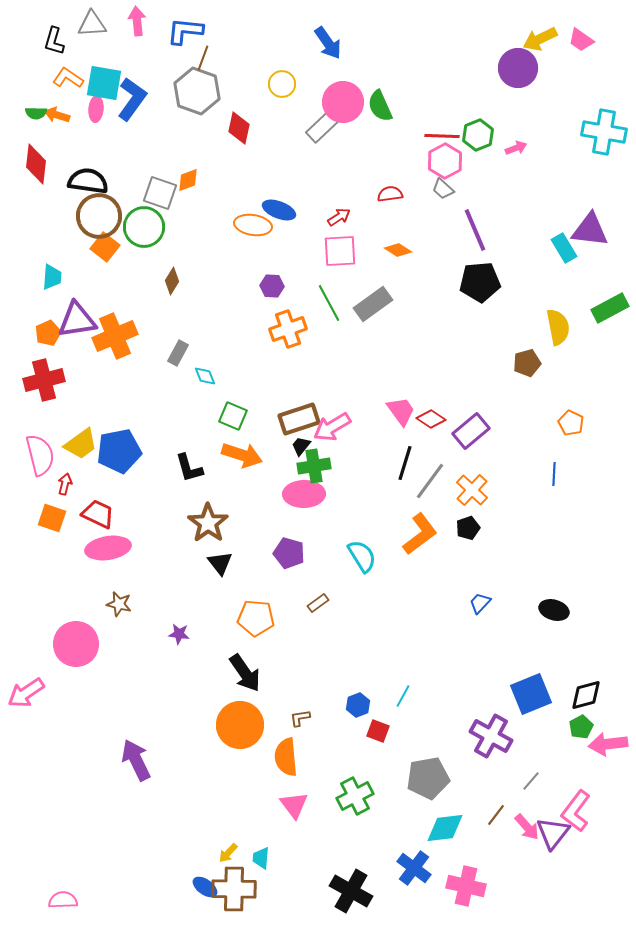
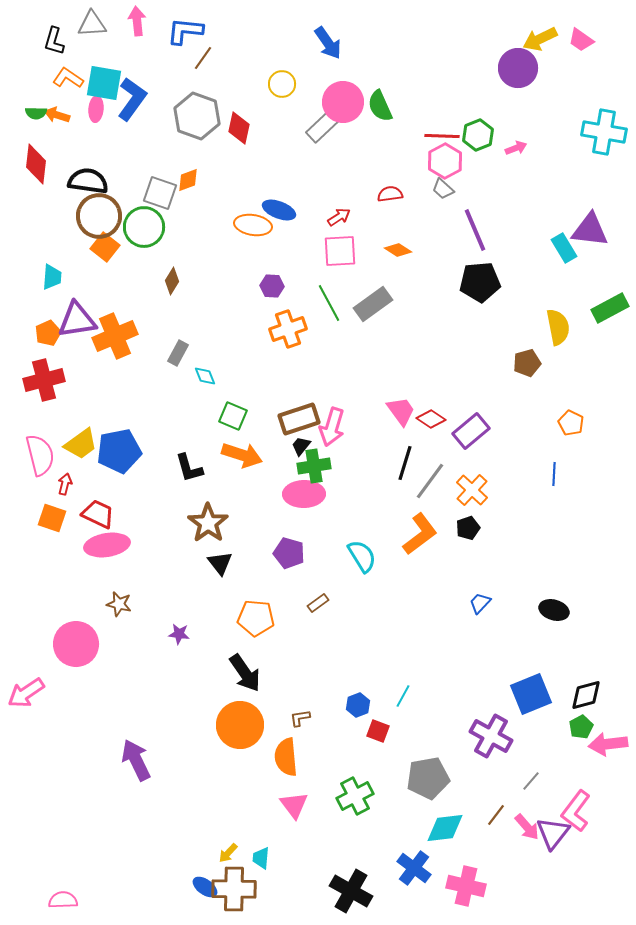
brown line at (203, 58): rotated 15 degrees clockwise
gray hexagon at (197, 91): moved 25 px down
pink arrow at (332, 427): rotated 42 degrees counterclockwise
pink ellipse at (108, 548): moved 1 px left, 3 px up
